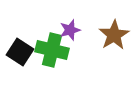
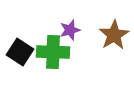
green cross: moved 1 px right, 2 px down; rotated 12 degrees counterclockwise
